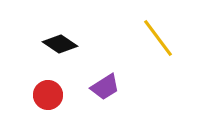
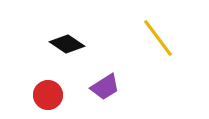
black diamond: moved 7 px right
